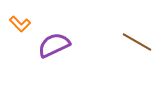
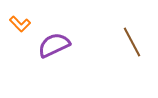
brown line: moved 5 px left; rotated 32 degrees clockwise
